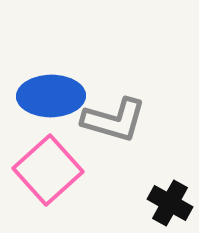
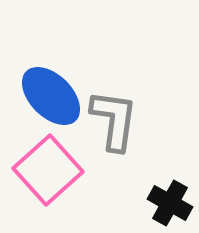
blue ellipse: rotated 46 degrees clockwise
gray L-shape: rotated 98 degrees counterclockwise
